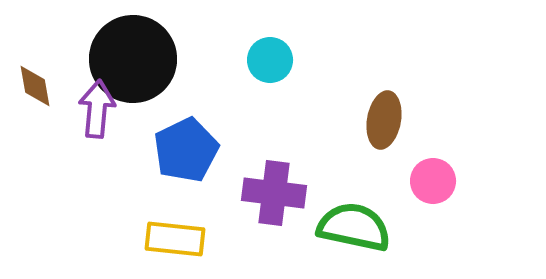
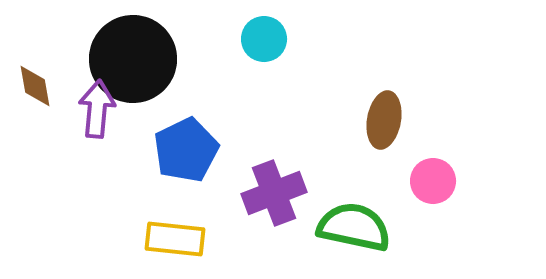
cyan circle: moved 6 px left, 21 px up
purple cross: rotated 28 degrees counterclockwise
